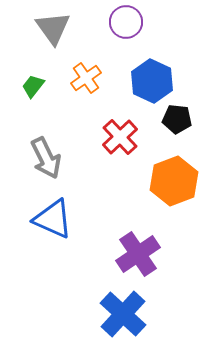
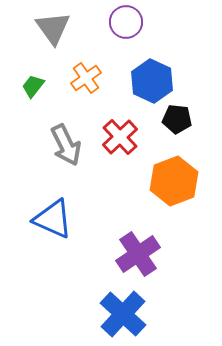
gray arrow: moved 20 px right, 13 px up
